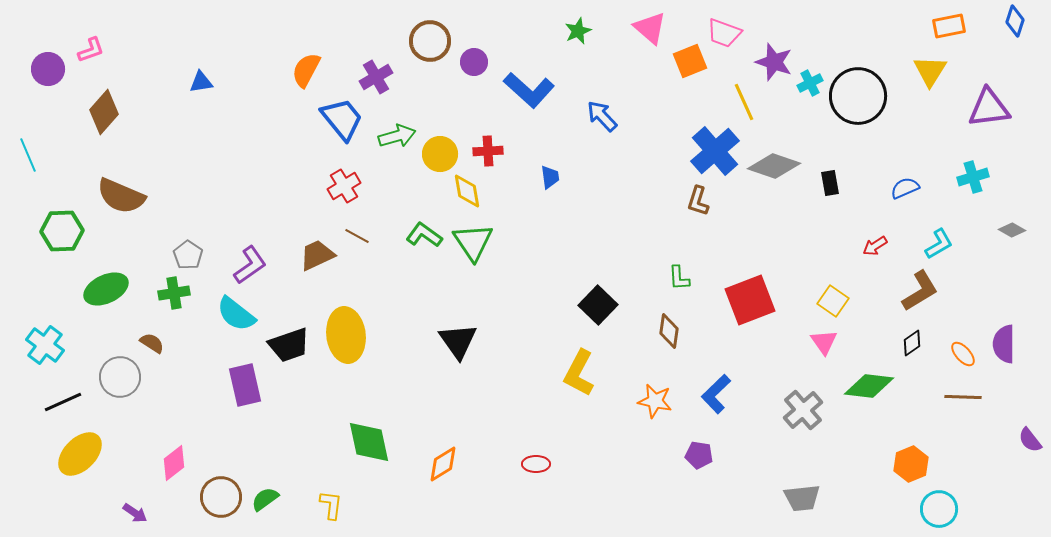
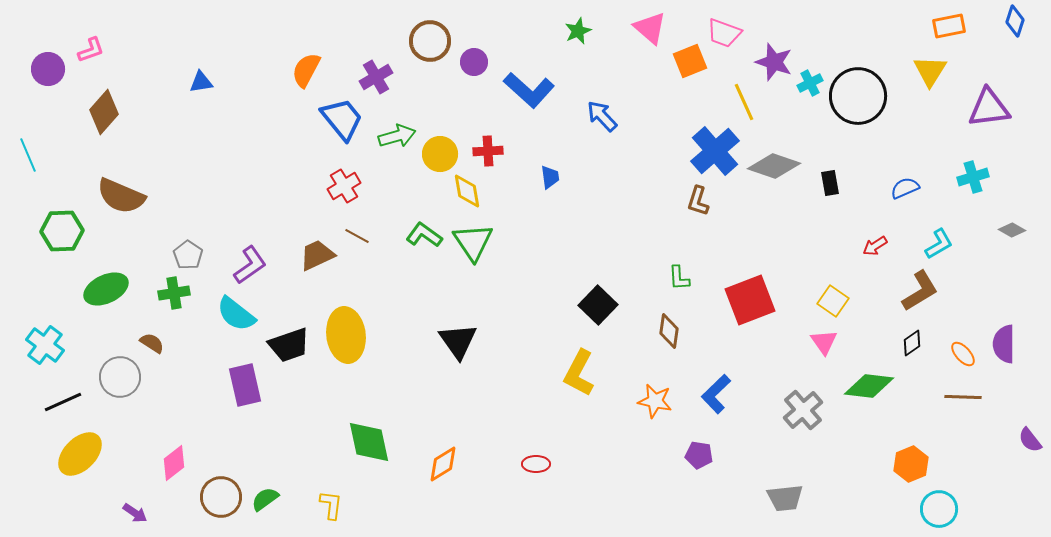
gray trapezoid at (802, 498): moved 17 px left
